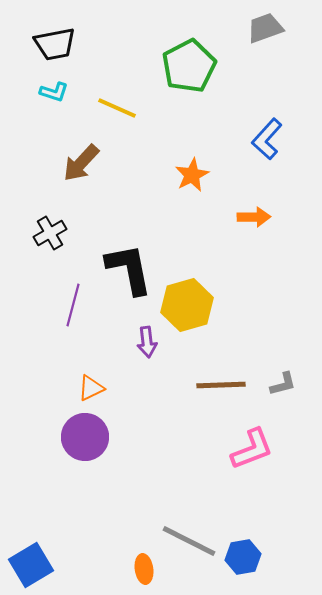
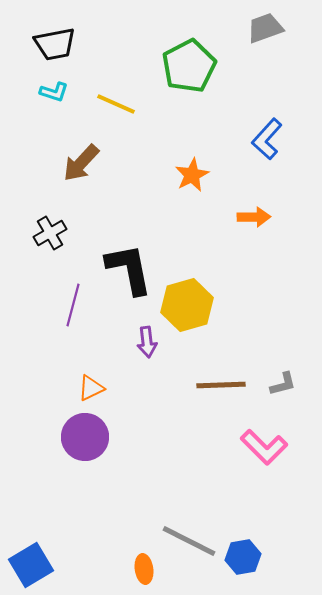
yellow line: moved 1 px left, 4 px up
pink L-shape: moved 12 px right, 2 px up; rotated 66 degrees clockwise
